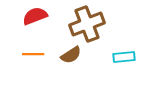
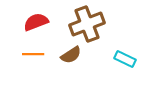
red semicircle: moved 1 px right, 6 px down
cyan rectangle: moved 1 px right, 2 px down; rotated 30 degrees clockwise
